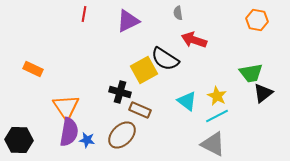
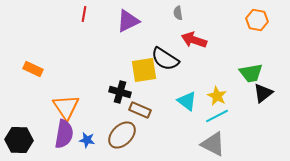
yellow square: rotated 20 degrees clockwise
purple semicircle: moved 5 px left, 2 px down
